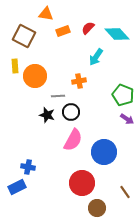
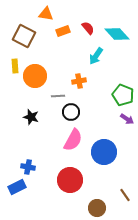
red semicircle: rotated 96 degrees clockwise
cyan arrow: moved 1 px up
black star: moved 16 px left, 2 px down
red circle: moved 12 px left, 3 px up
brown line: moved 3 px down
